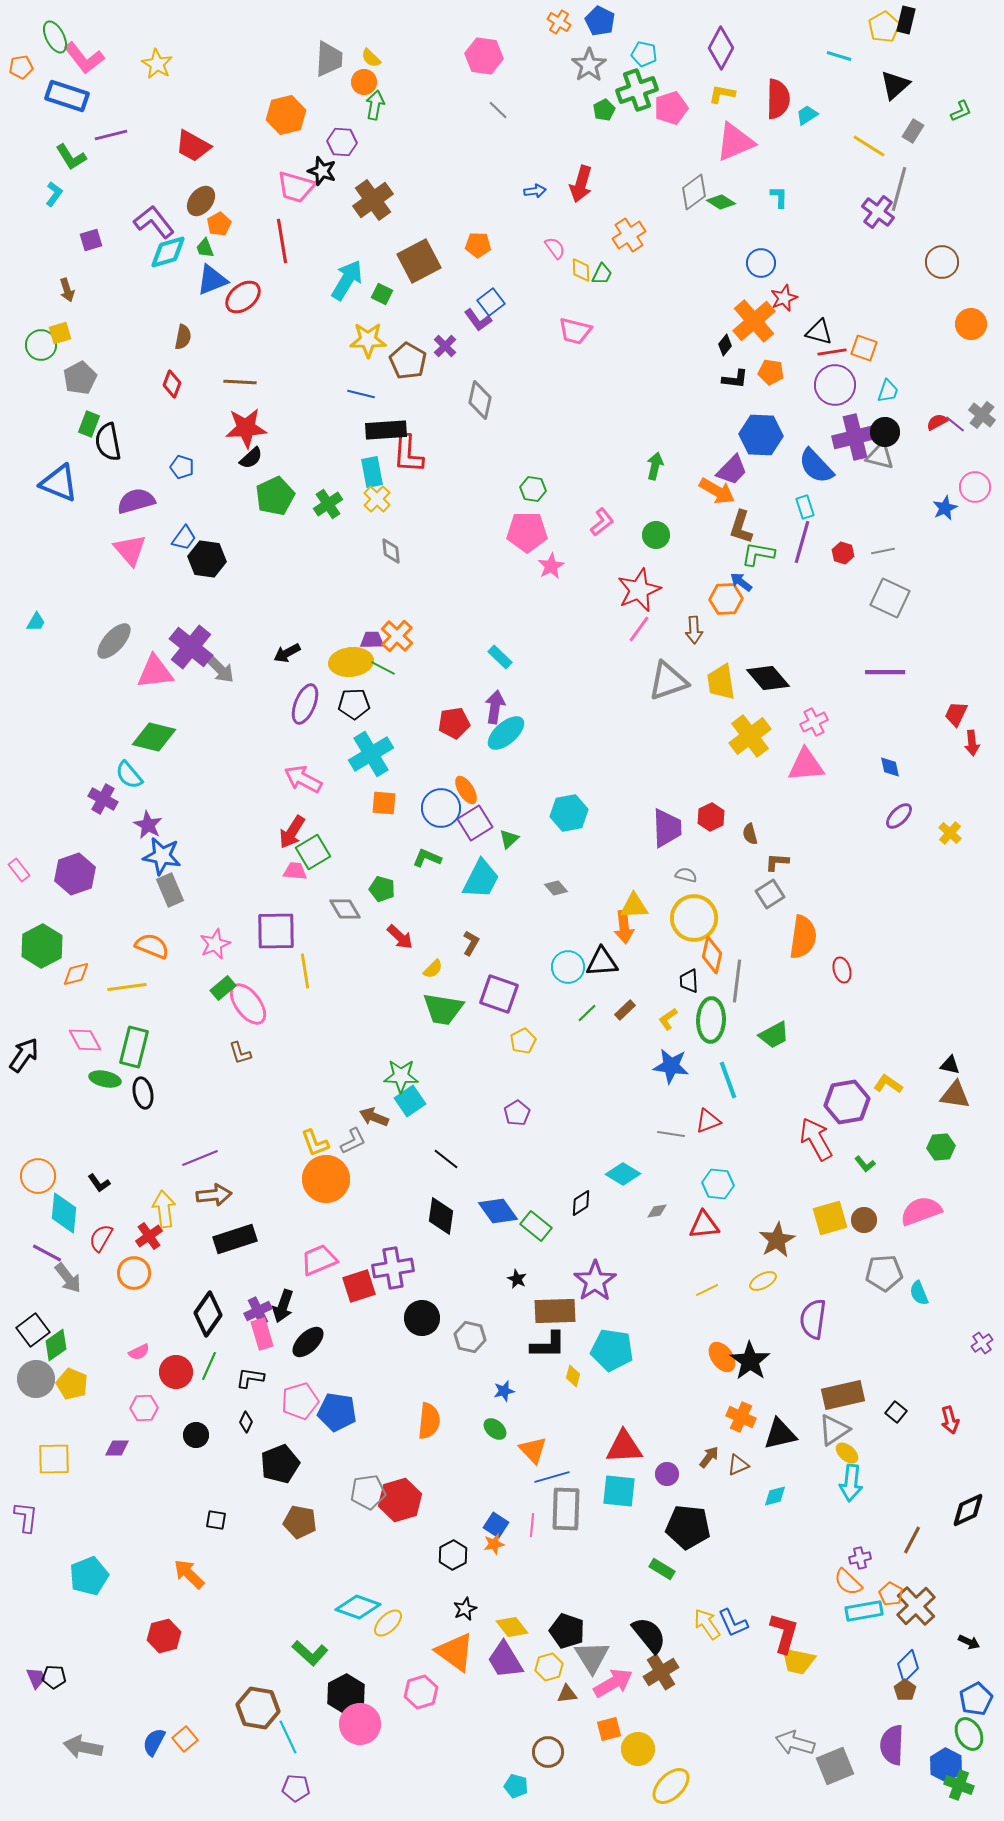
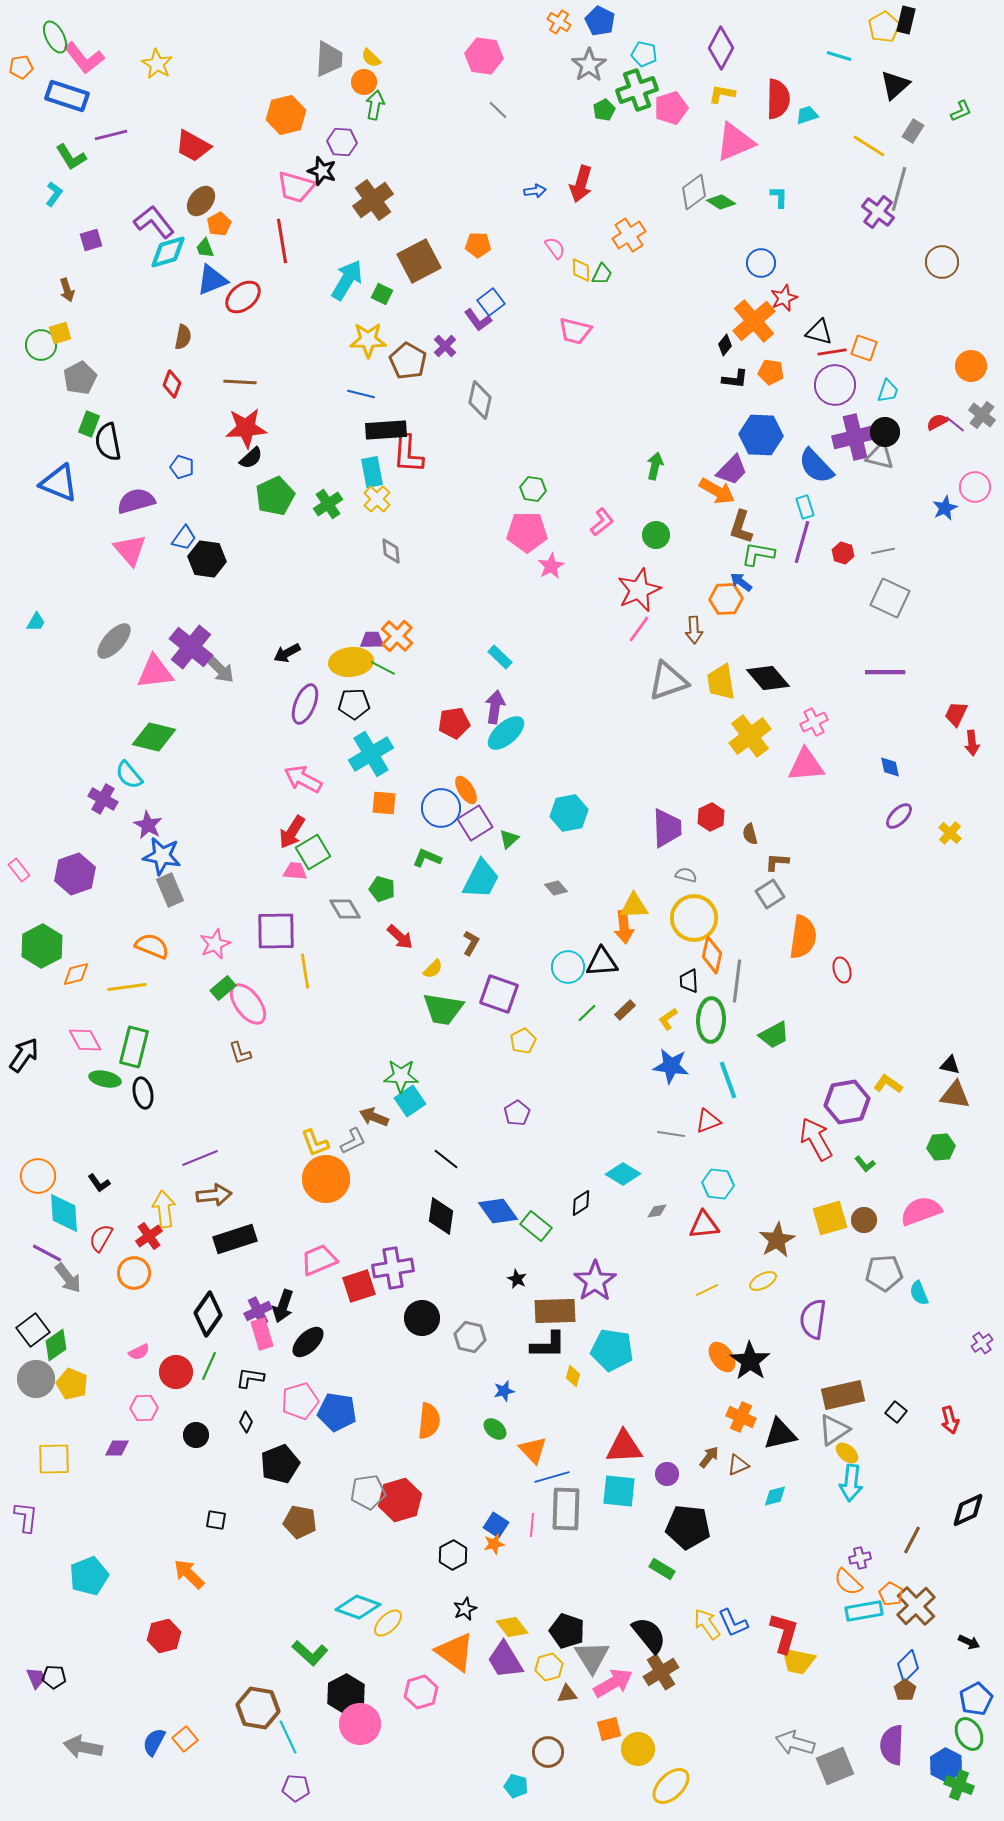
cyan trapezoid at (807, 115): rotated 15 degrees clockwise
orange circle at (971, 324): moved 42 px down
cyan diamond at (64, 1213): rotated 9 degrees counterclockwise
